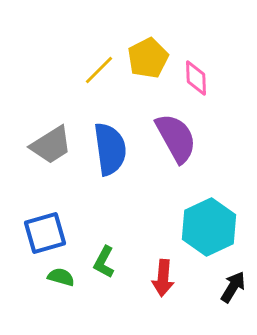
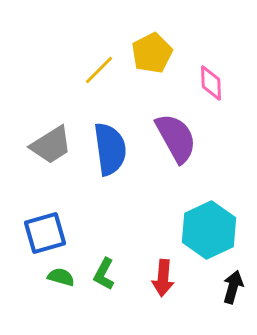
yellow pentagon: moved 4 px right, 5 px up
pink diamond: moved 15 px right, 5 px down
cyan hexagon: moved 3 px down
green L-shape: moved 12 px down
black arrow: rotated 16 degrees counterclockwise
